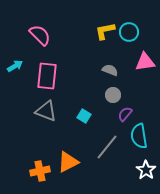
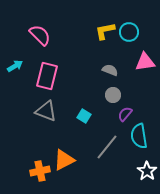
pink rectangle: rotated 8 degrees clockwise
orange triangle: moved 4 px left, 2 px up
white star: moved 1 px right, 1 px down
